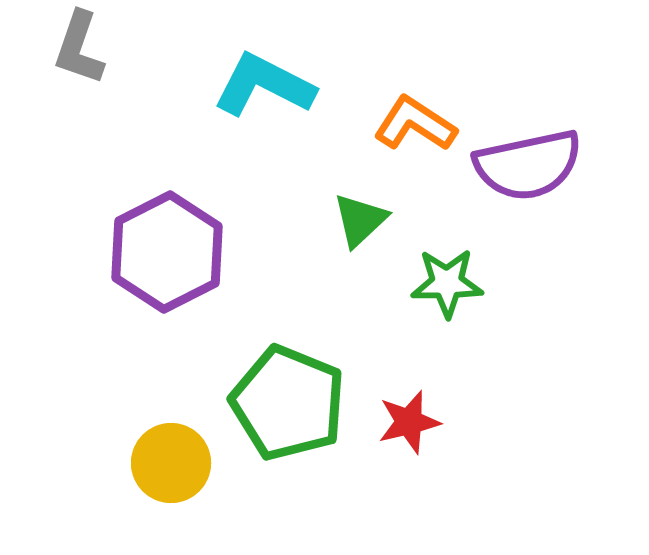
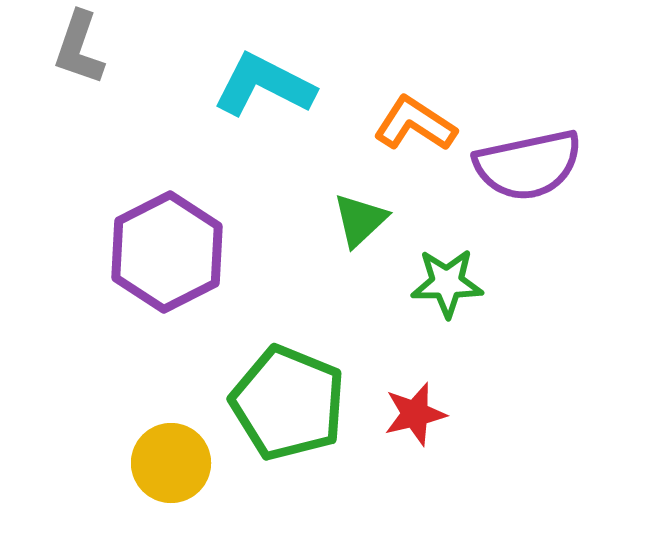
red star: moved 6 px right, 8 px up
